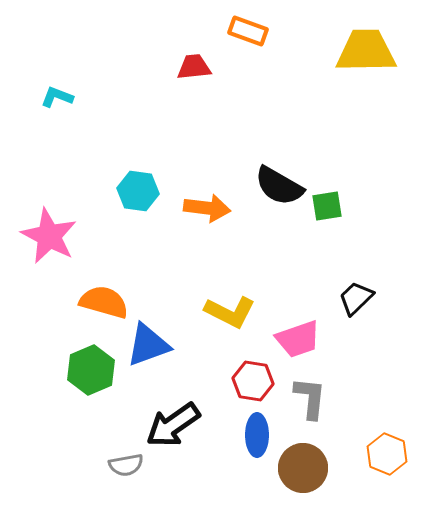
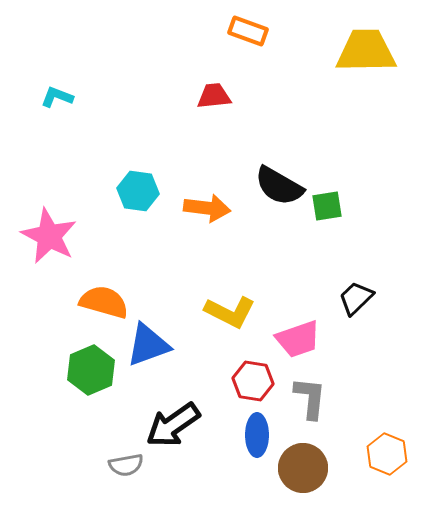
red trapezoid: moved 20 px right, 29 px down
